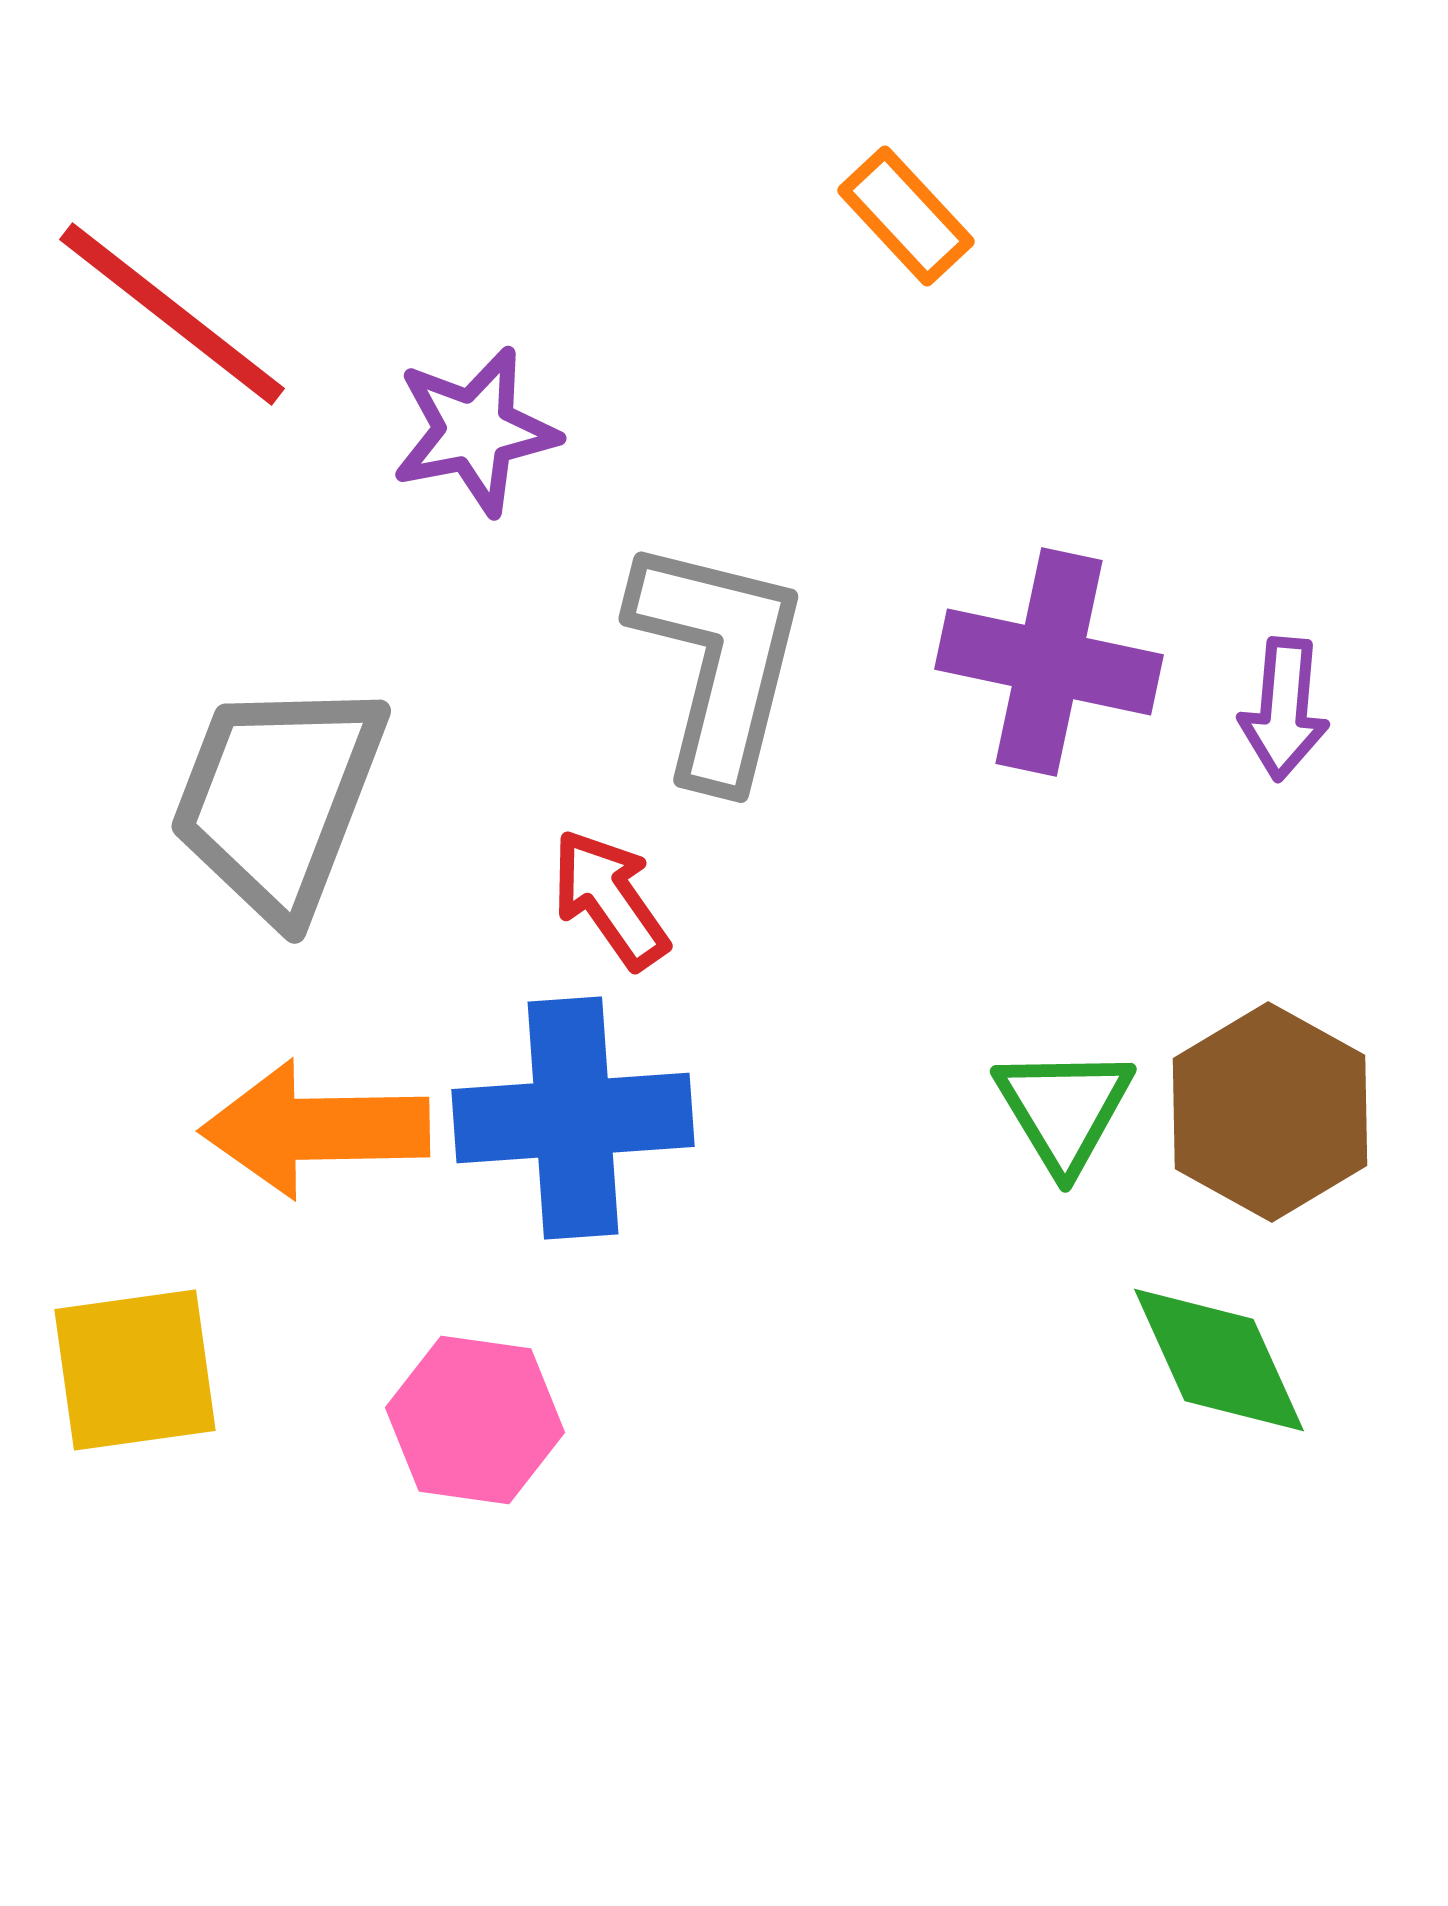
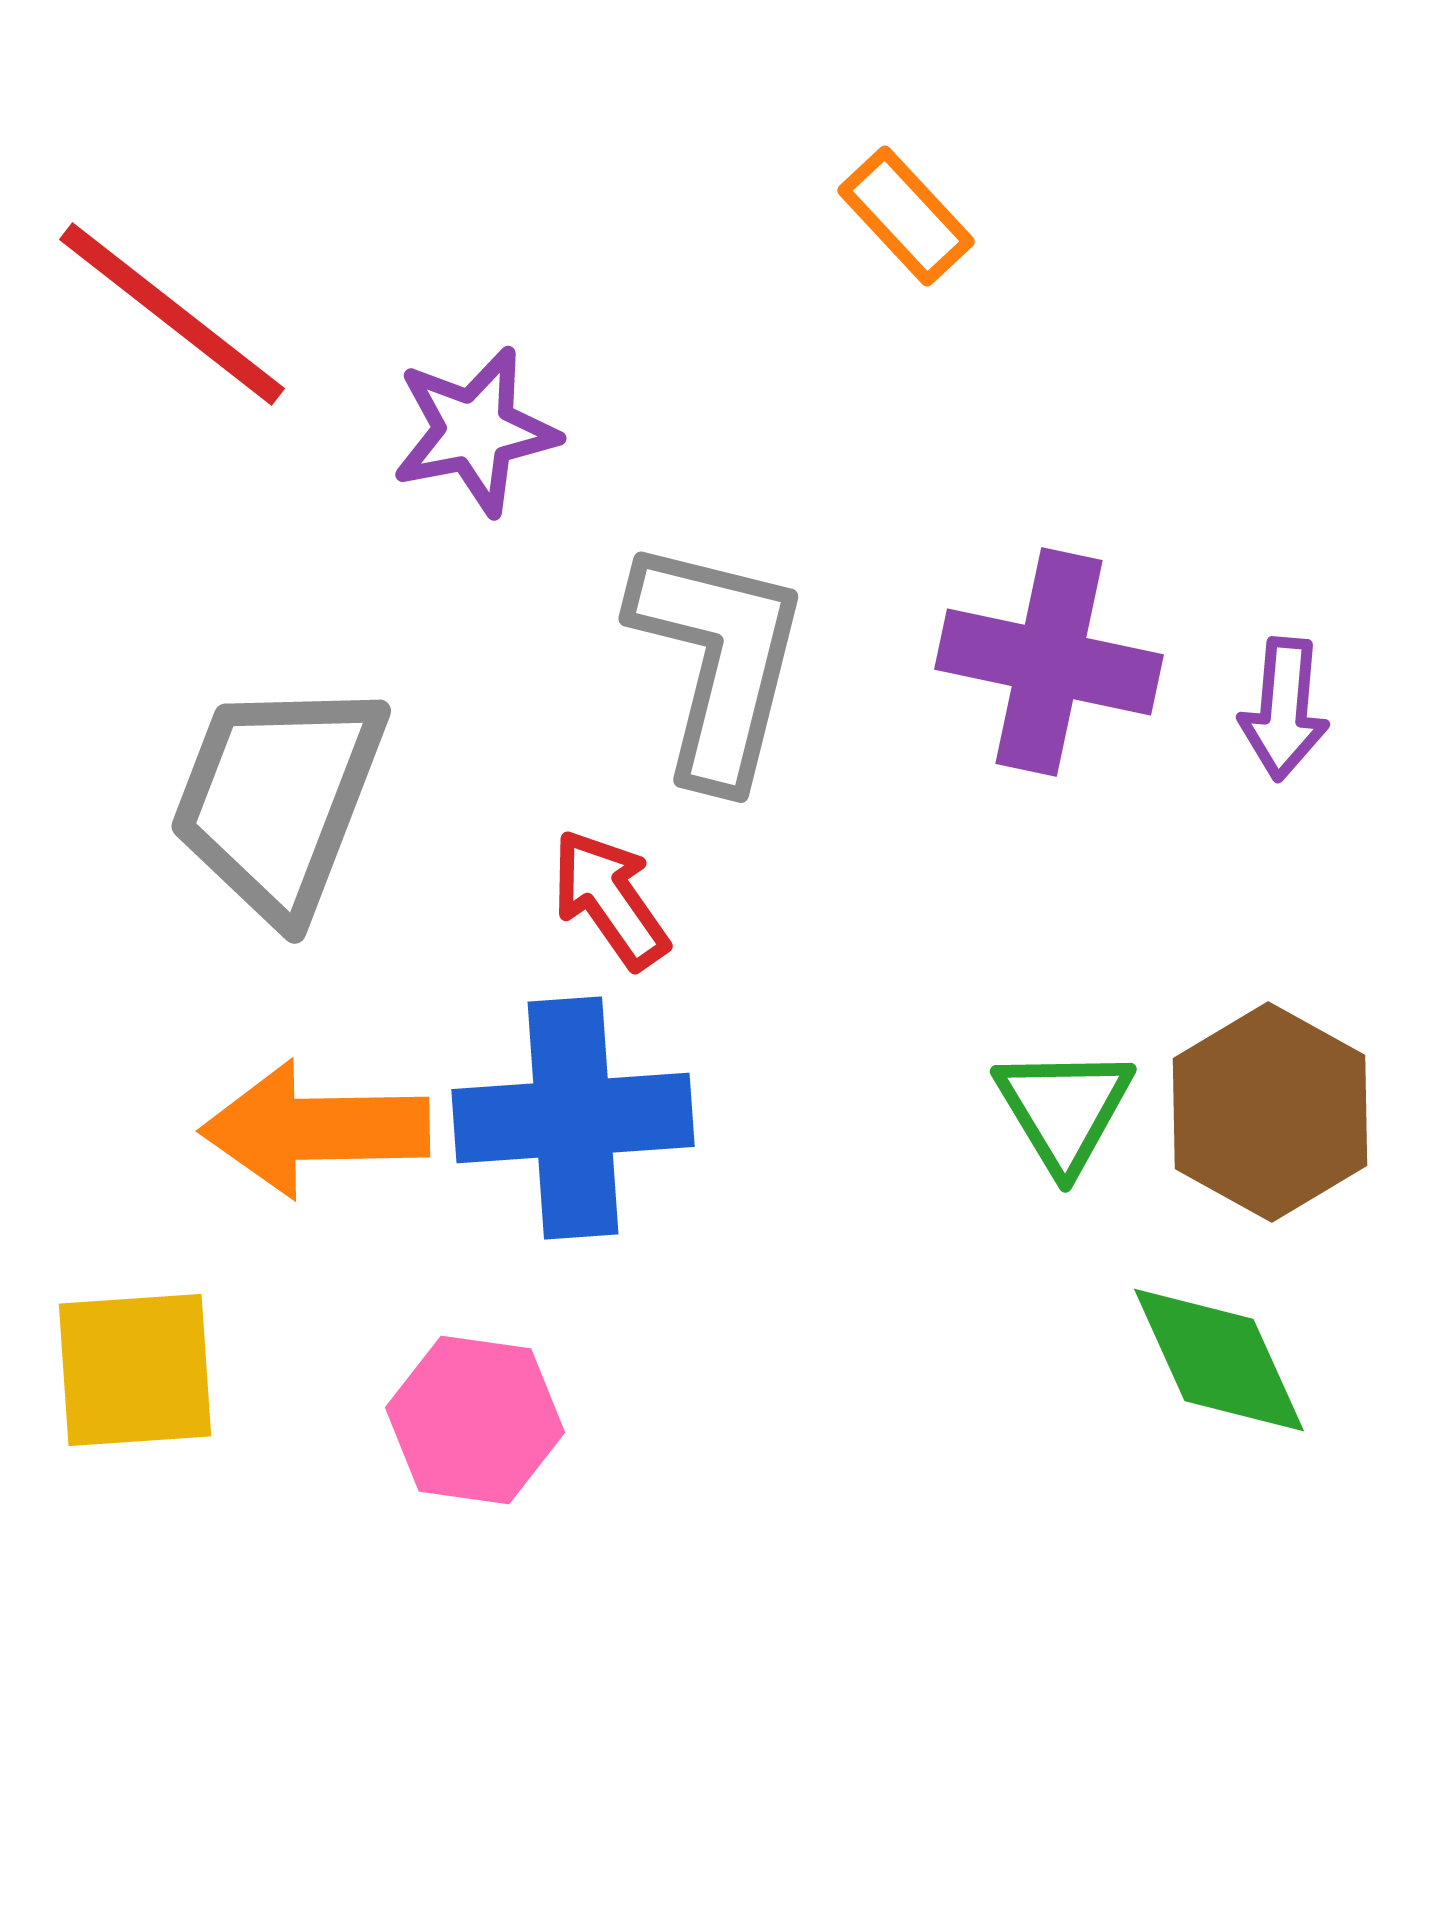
yellow square: rotated 4 degrees clockwise
